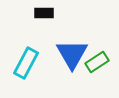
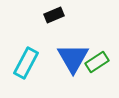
black rectangle: moved 10 px right, 2 px down; rotated 24 degrees counterclockwise
blue triangle: moved 1 px right, 4 px down
